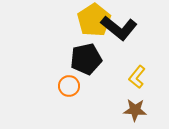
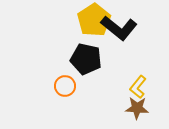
black pentagon: rotated 24 degrees clockwise
yellow L-shape: moved 1 px right, 10 px down
orange circle: moved 4 px left
brown star: moved 2 px right, 2 px up
